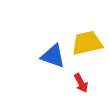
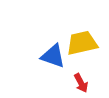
yellow trapezoid: moved 5 px left
